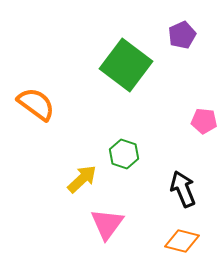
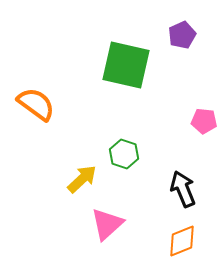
green square: rotated 24 degrees counterclockwise
pink triangle: rotated 12 degrees clockwise
orange diamond: rotated 36 degrees counterclockwise
